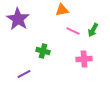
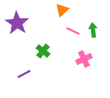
orange triangle: rotated 32 degrees counterclockwise
purple star: moved 1 px left, 4 px down
green arrow: rotated 144 degrees clockwise
green cross: rotated 24 degrees clockwise
pink cross: rotated 21 degrees counterclockwise
